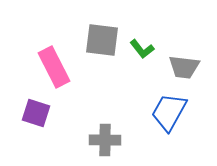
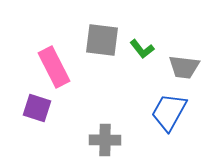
purple square: moved 1 px right, 5 px up
